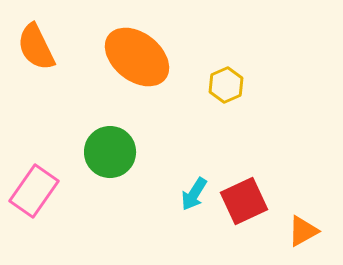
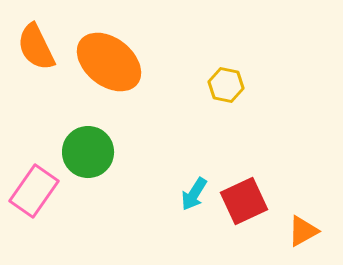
orange ellipse: moved 28 px left, 5 px down
yellow hexagon: rotated 24 degrees counterclockwise
green circle: moved 22 px left
